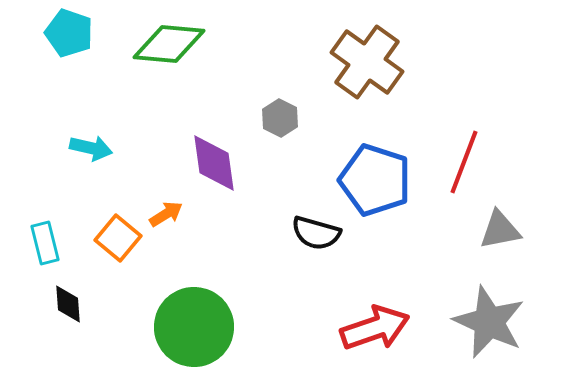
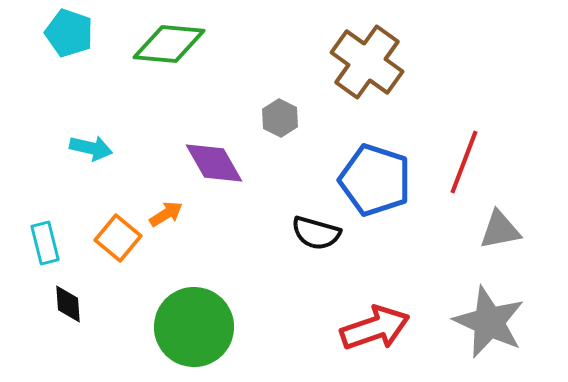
purple diamond: rotated 22 degrees counterclockwise
